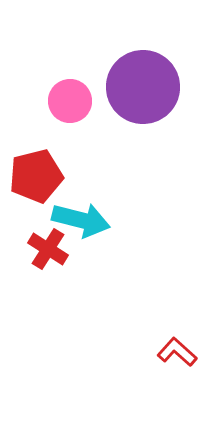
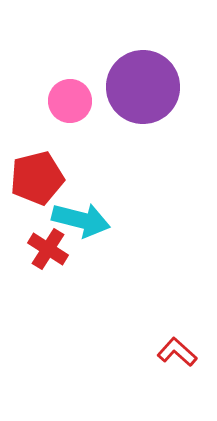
red pentagon: moved 1 px right, 2 px down
